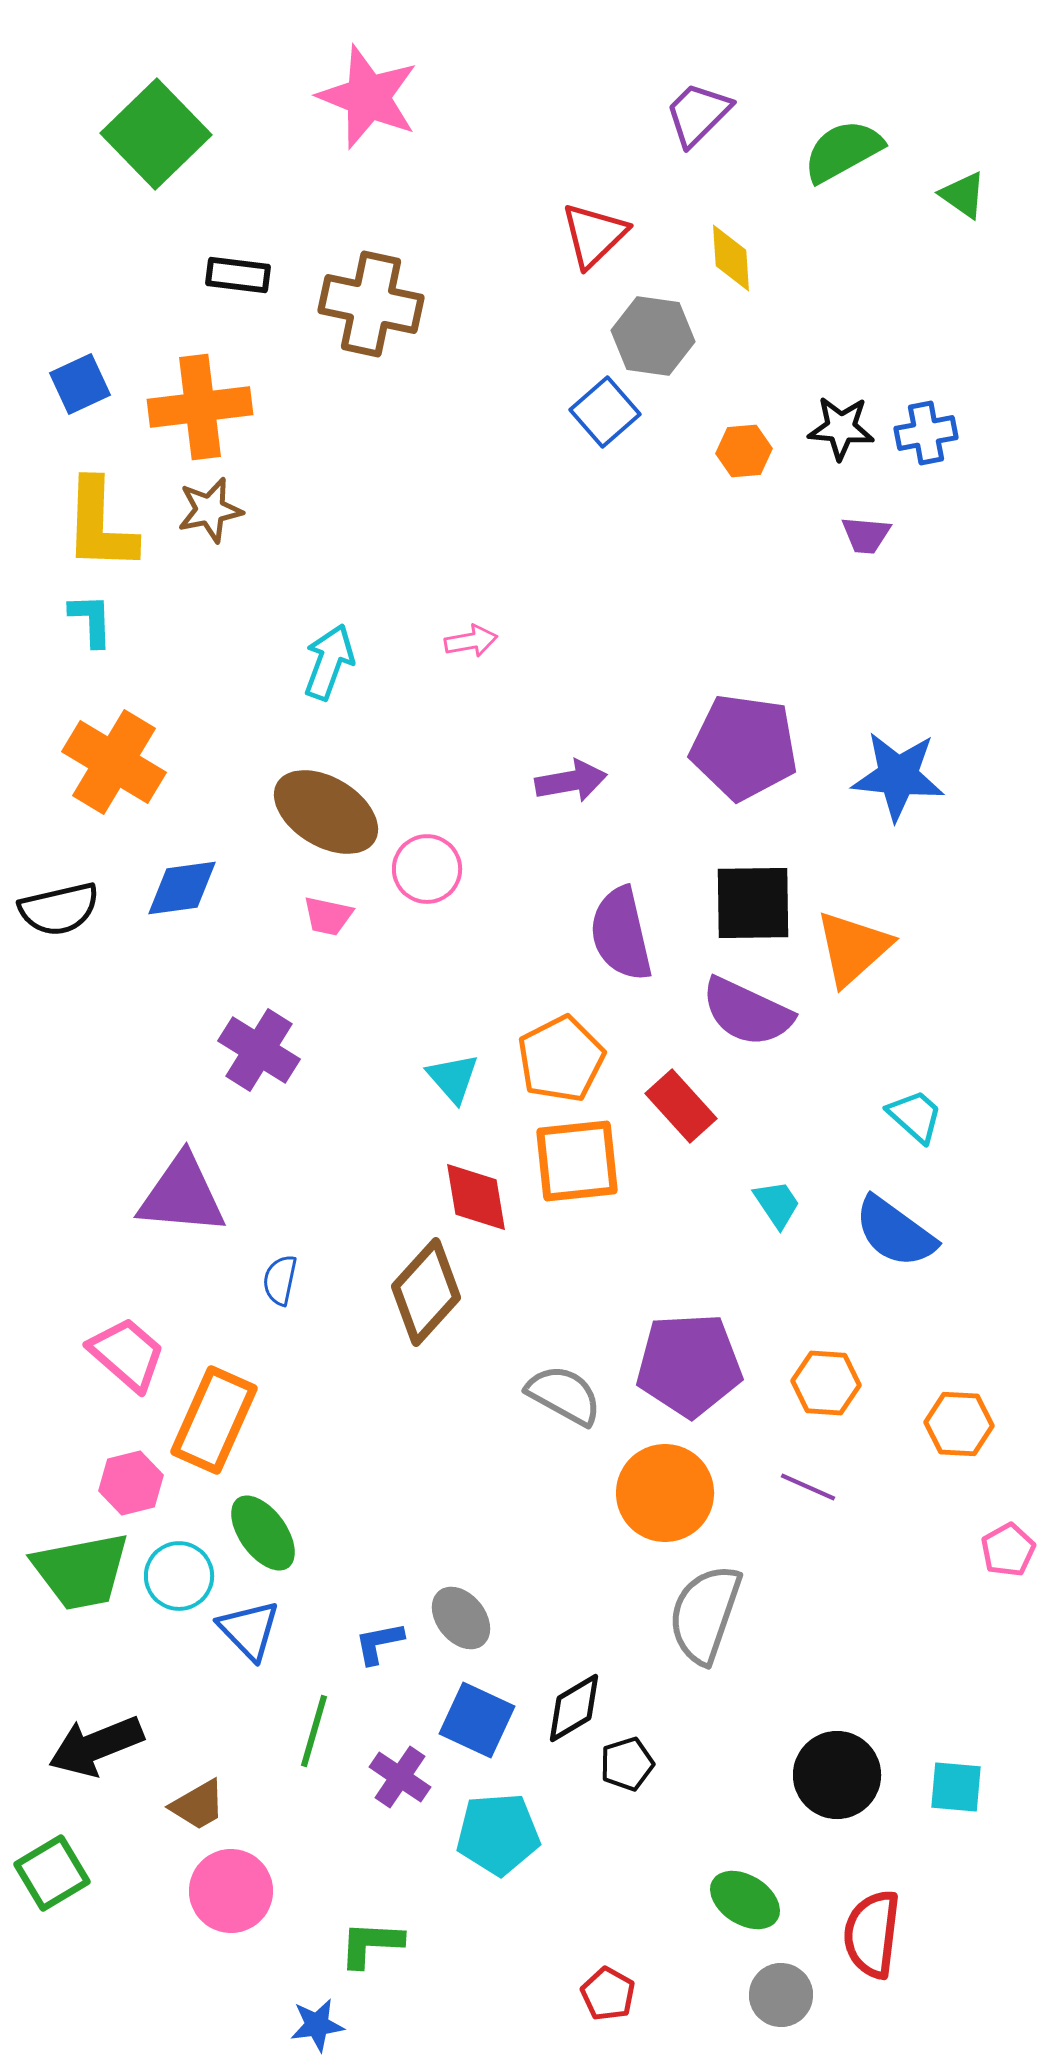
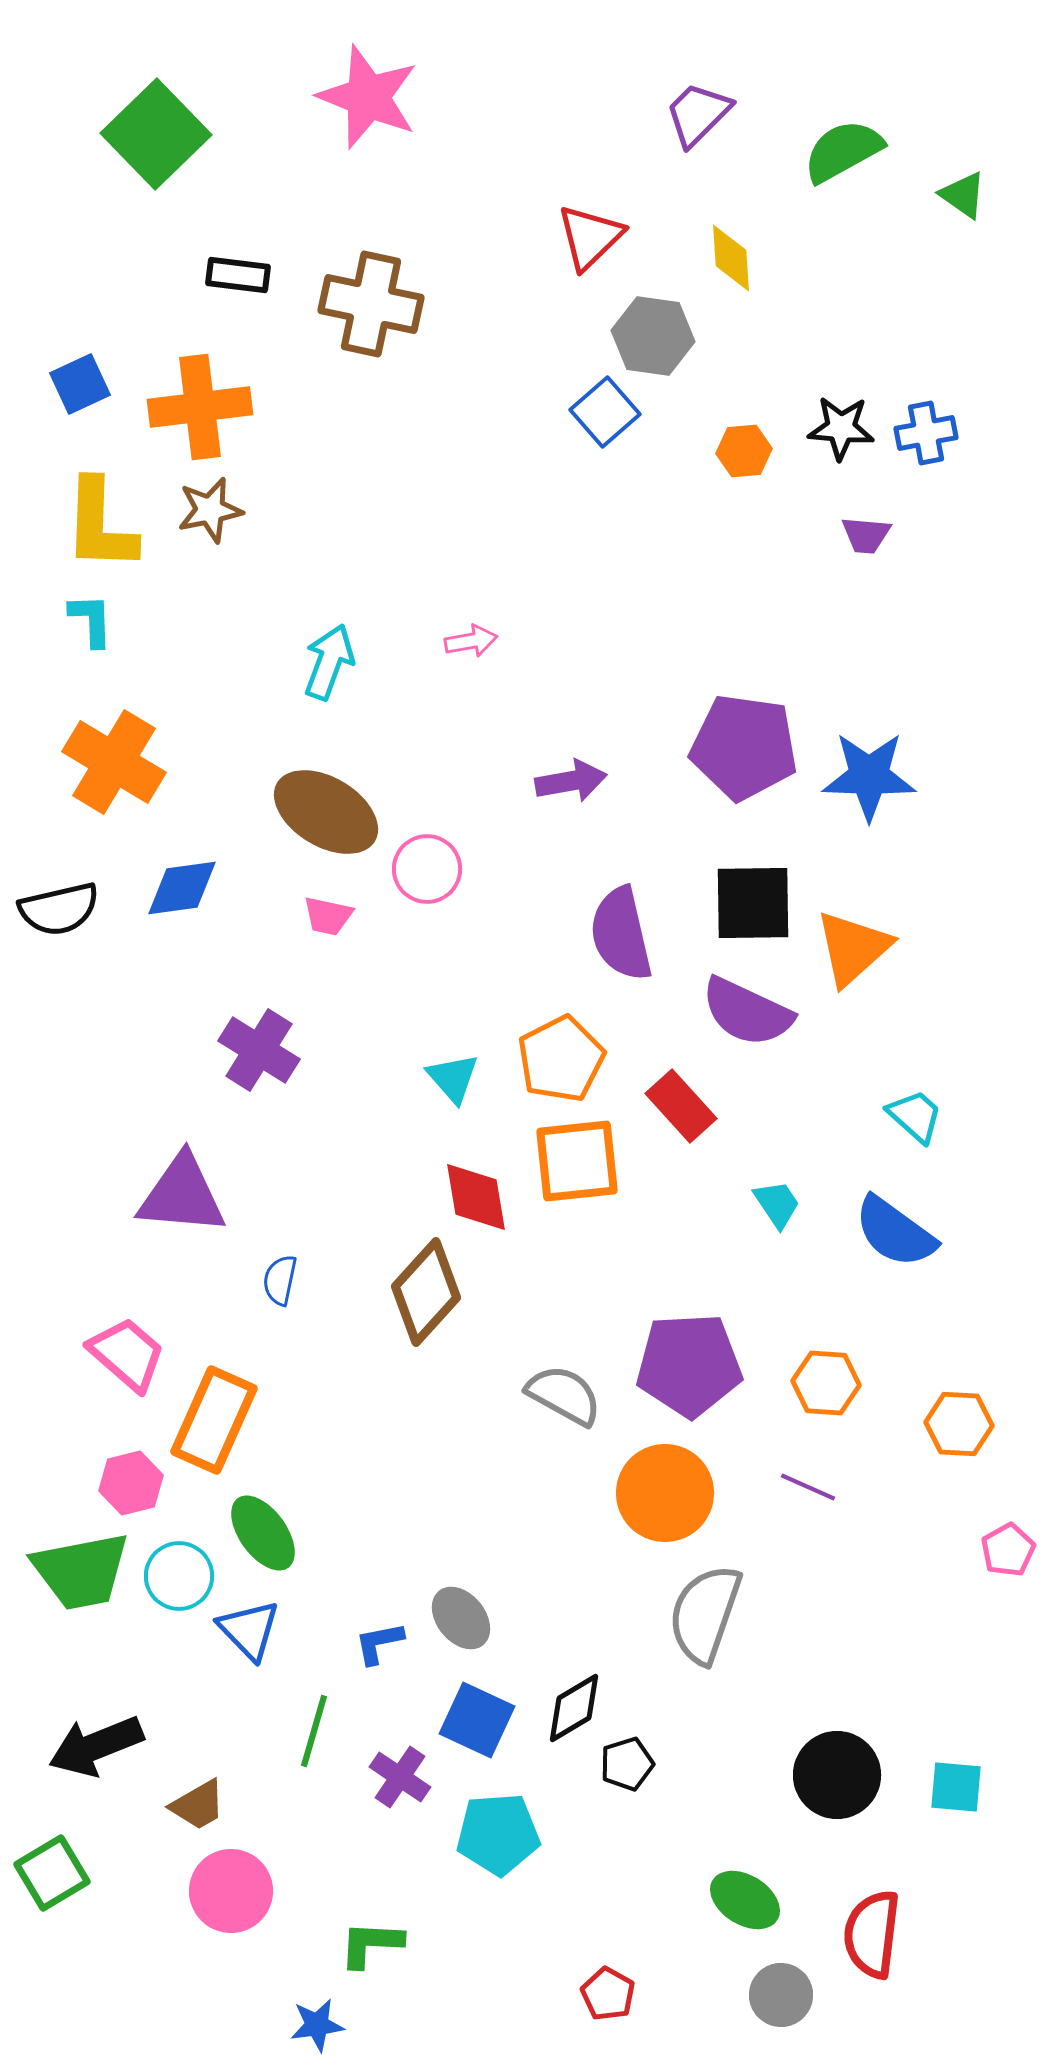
red triangle at (594, 235): moved 4 px left, 2 px down
blue star at (898, 776): moved 29 px left; rotated 4 degrees counterclockwise
